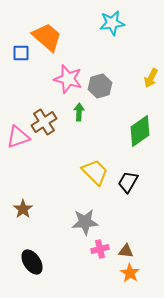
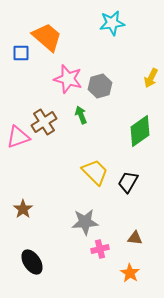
green arrow: moved 2 px right, 3 px down; rotated 24 degrees counterclockwise
brown triangle: moved 9 px right, 13 px up
